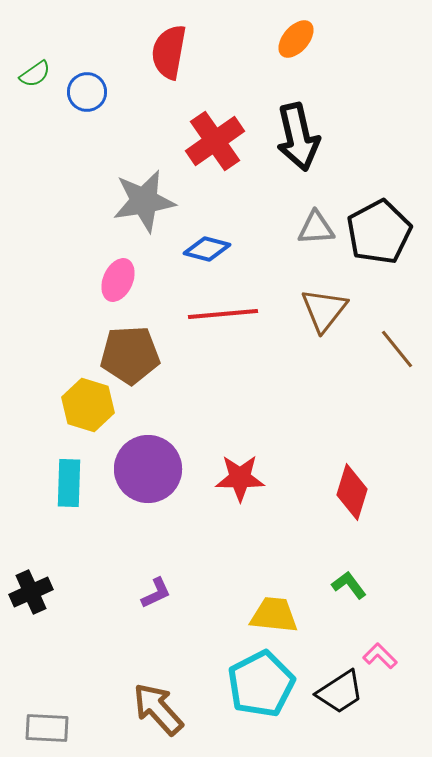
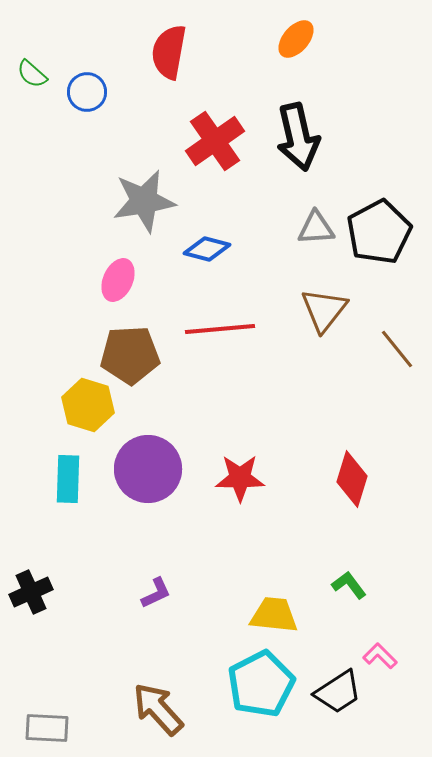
green semicircle: moved 3 px left; rotated 76 degrees clockwise
red line: moved 3 px left, 15 px down
cyan rectangle: moved 1 px left, 4 px up
red diamond: moved 13 px up
black trapezoid: moved 2 px left
